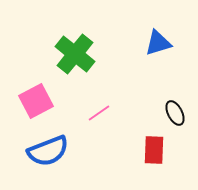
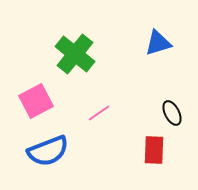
black ellipse: moved 3 px left
